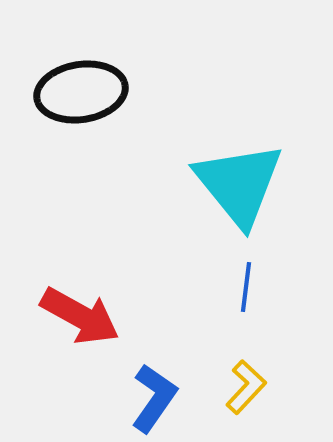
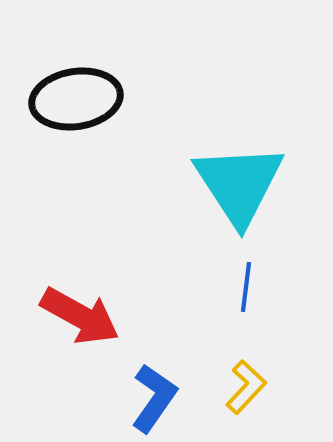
black ellipse: moved 5 px left, 7 px down
cyan triangle: rotated 6 degrees clockwise
